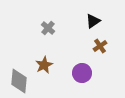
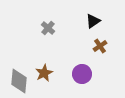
brown star: moved 8 px down
purple circle: moved 1 px down
